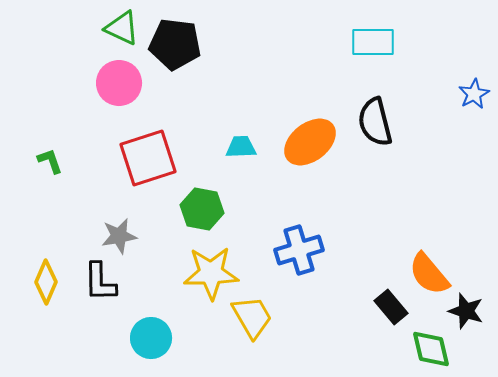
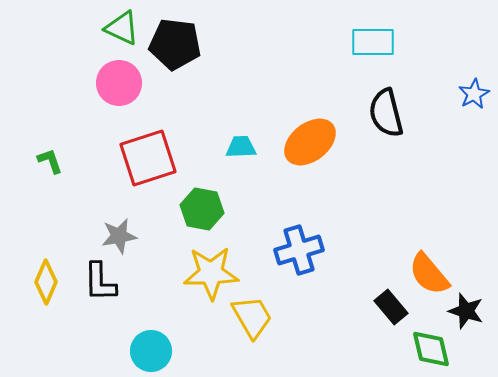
black semicircle: moved 11 px right, 9 px up
cyan circle: moved 13 px down
